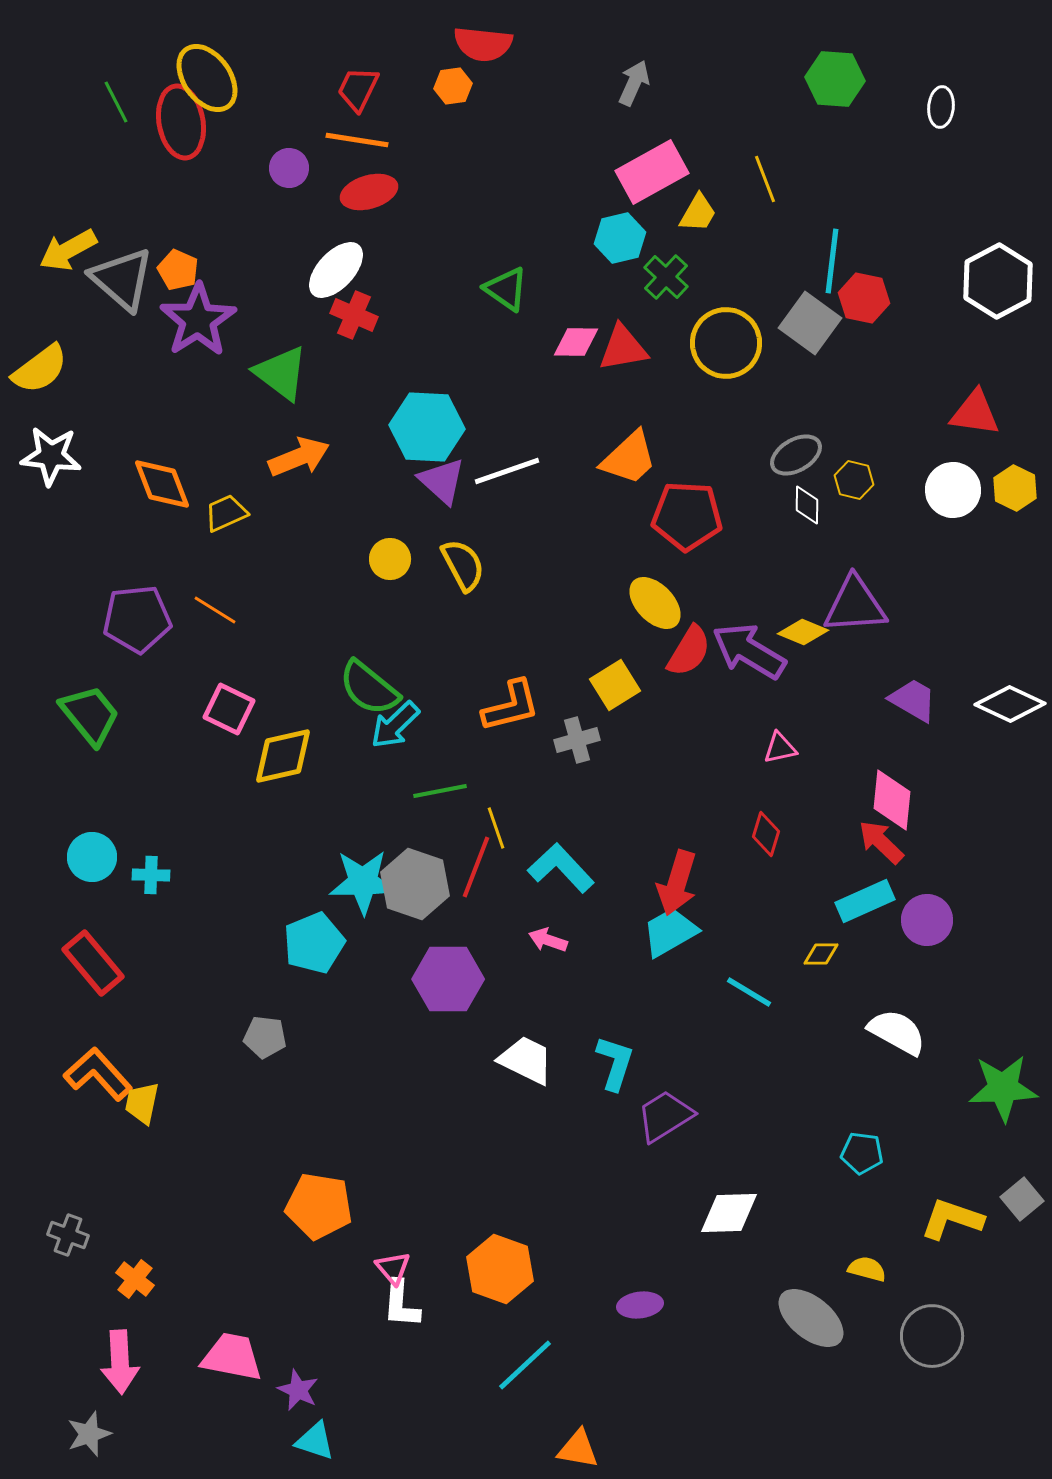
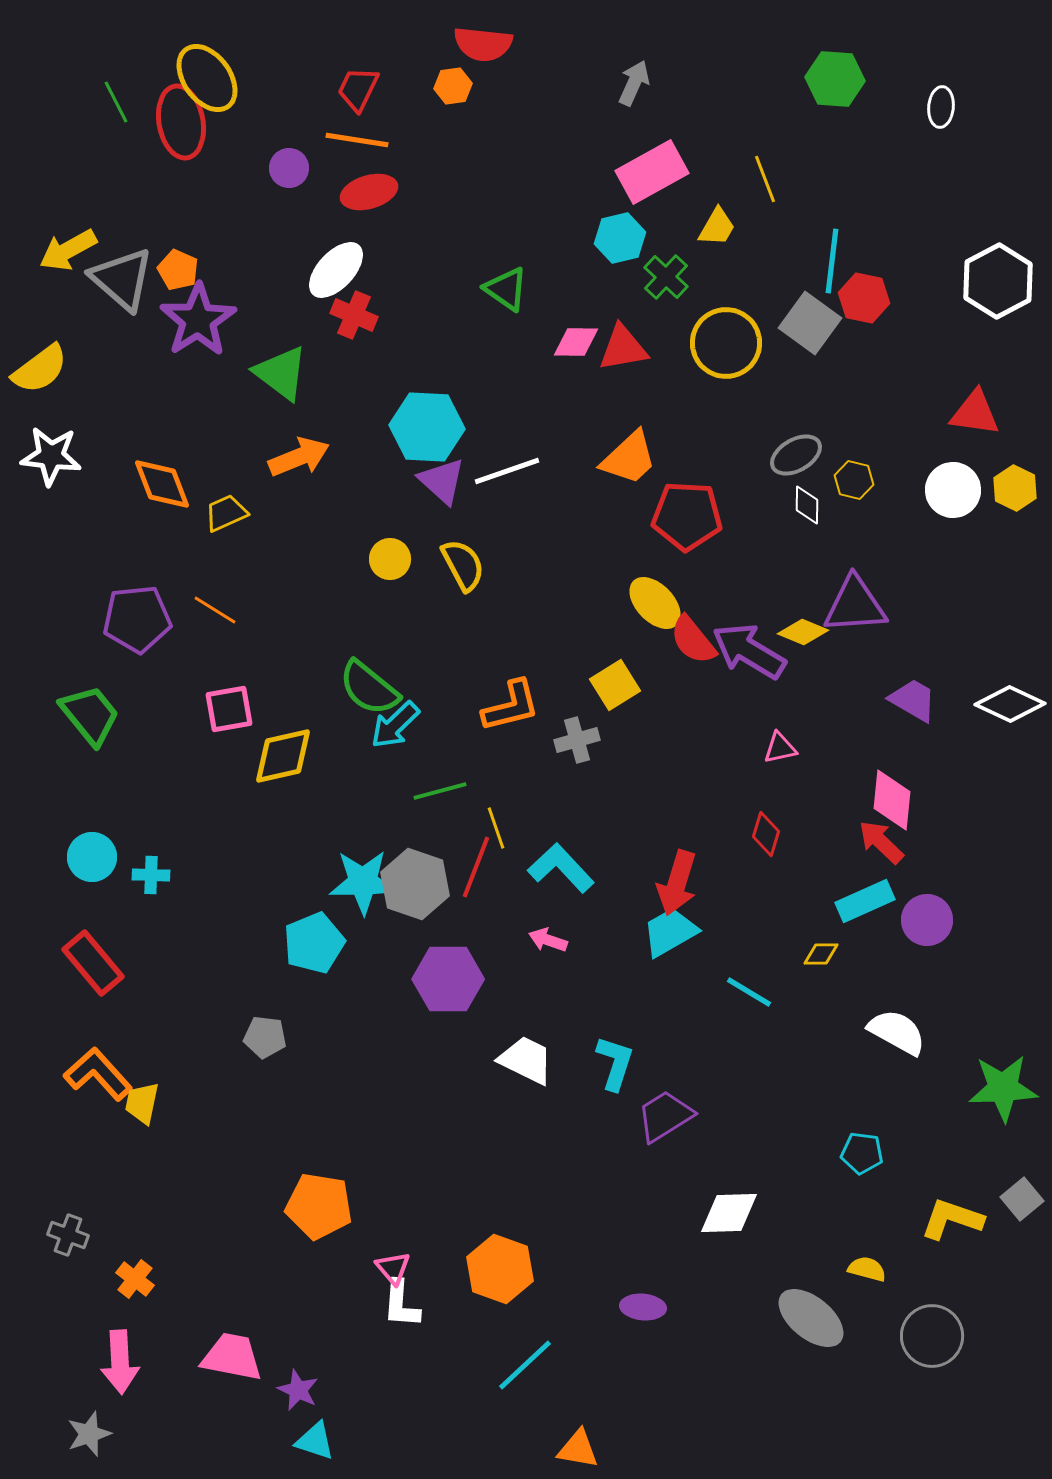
yellow trapezoid at (698, 213): moved 19 px right, 14 px down
red semicircle at (689, 651): moved 4 px right, 11 px up; rotated 110 degrees clockwise
pink square at (229, 709): rotated 36 degrees counterclockwise
green line at (440, 791): rotated 4 degrees counterclockwise
purple ellipse at (640, 1305): moved 3 px right, 2 px down; rotated 12 degrees clockwise
